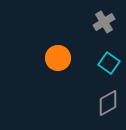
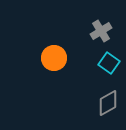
gray cross: moved 3 px left, 9 px down
orange circle: moved 4 px left
